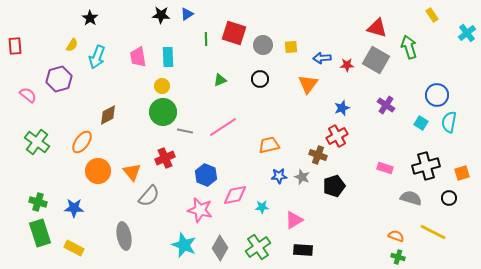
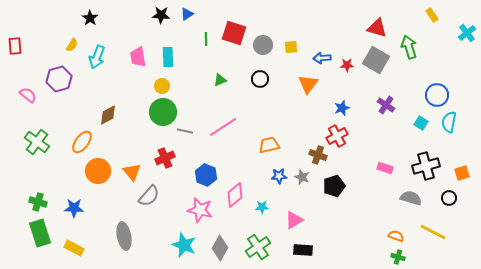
pink diamond at (235, 195): rotated 30 degrees counterclockwise
